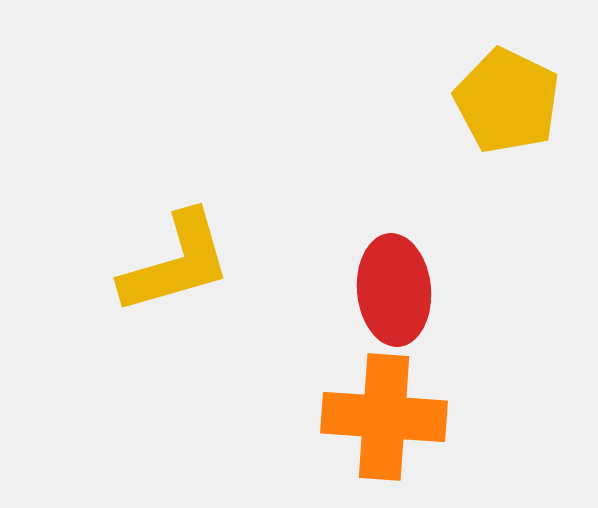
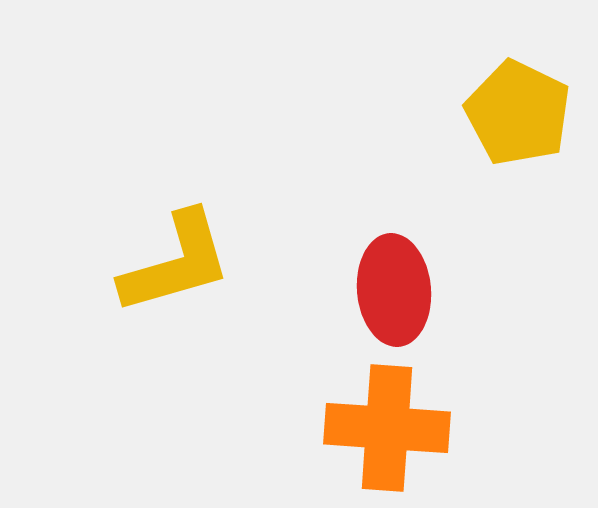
yellow pentagon: moved 11 px right, 12 px down
orange cross: moved 3 px right, 11 px down
